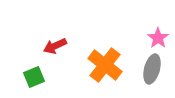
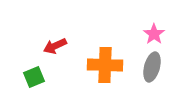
pink star: moved 4 px left, 4 px up
orange cross: rotated 36 degrees counterclockwise
gray ellipse: moved 2 px up
